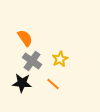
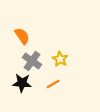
orange semicircle: moved 3 px left, 2 px up
yellow star: rotated 14 degrees counterclockwise
orange line: rotated 72 degrees counterclockwise
